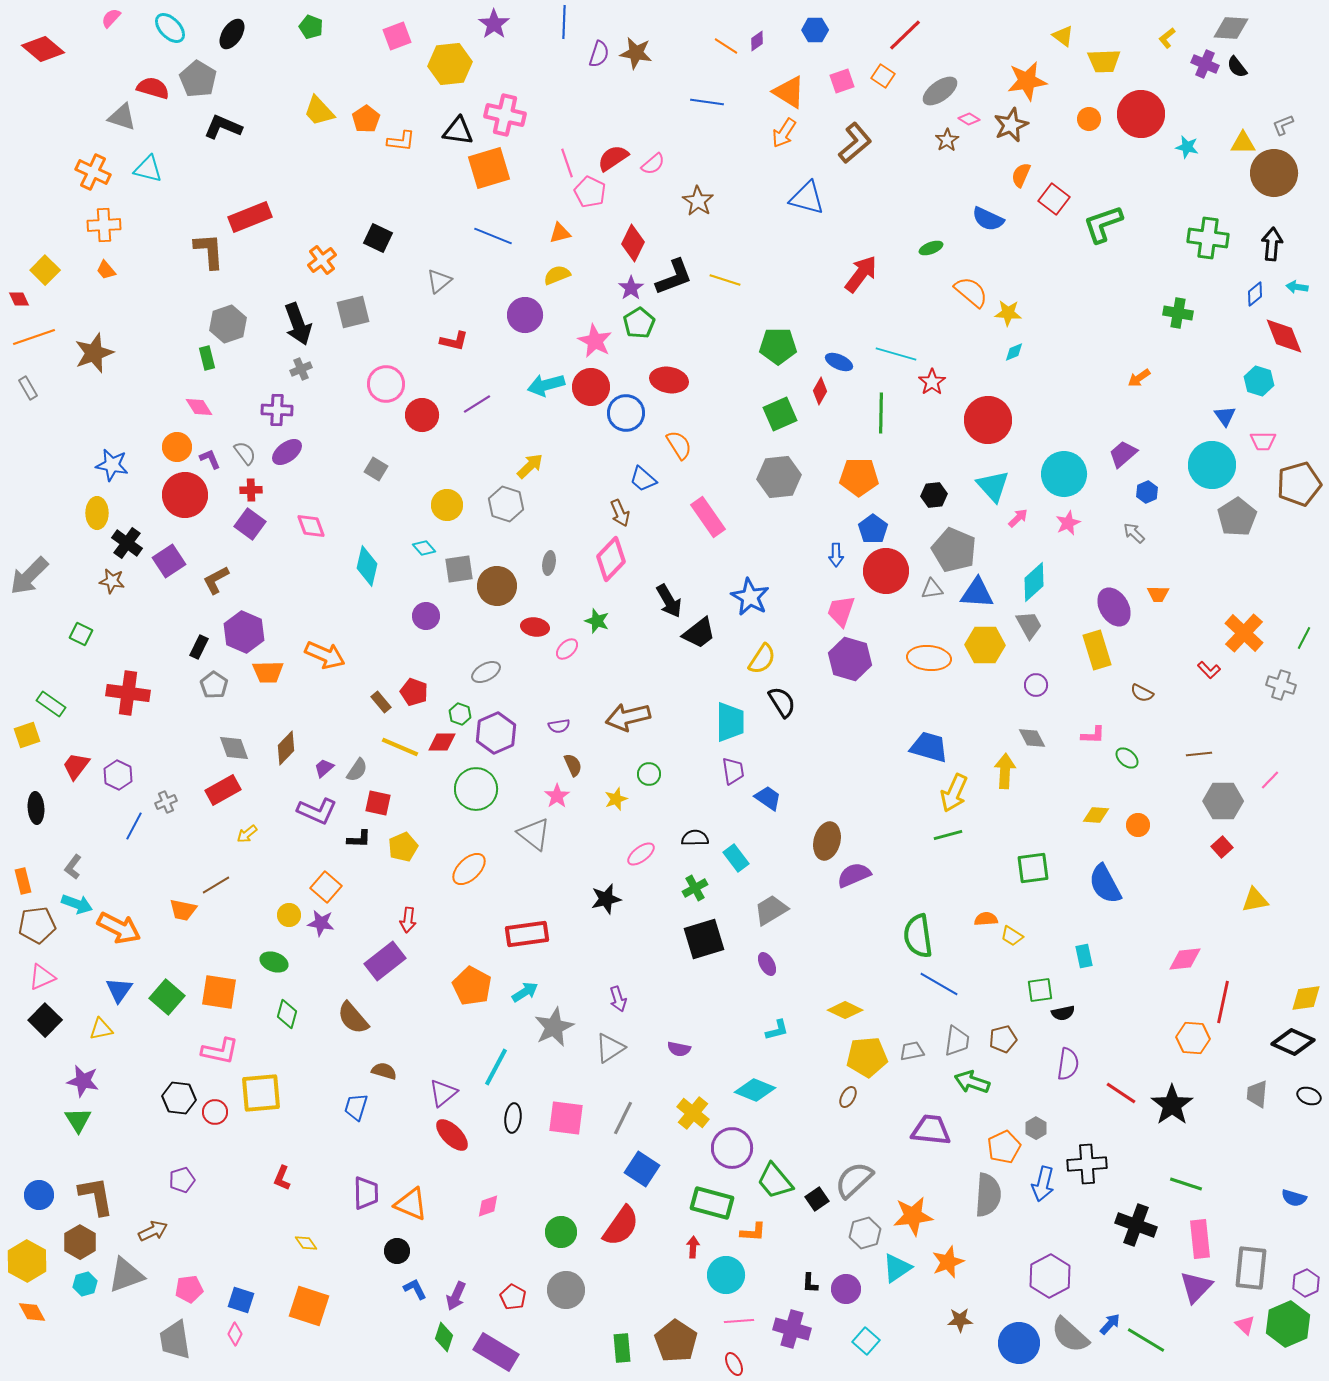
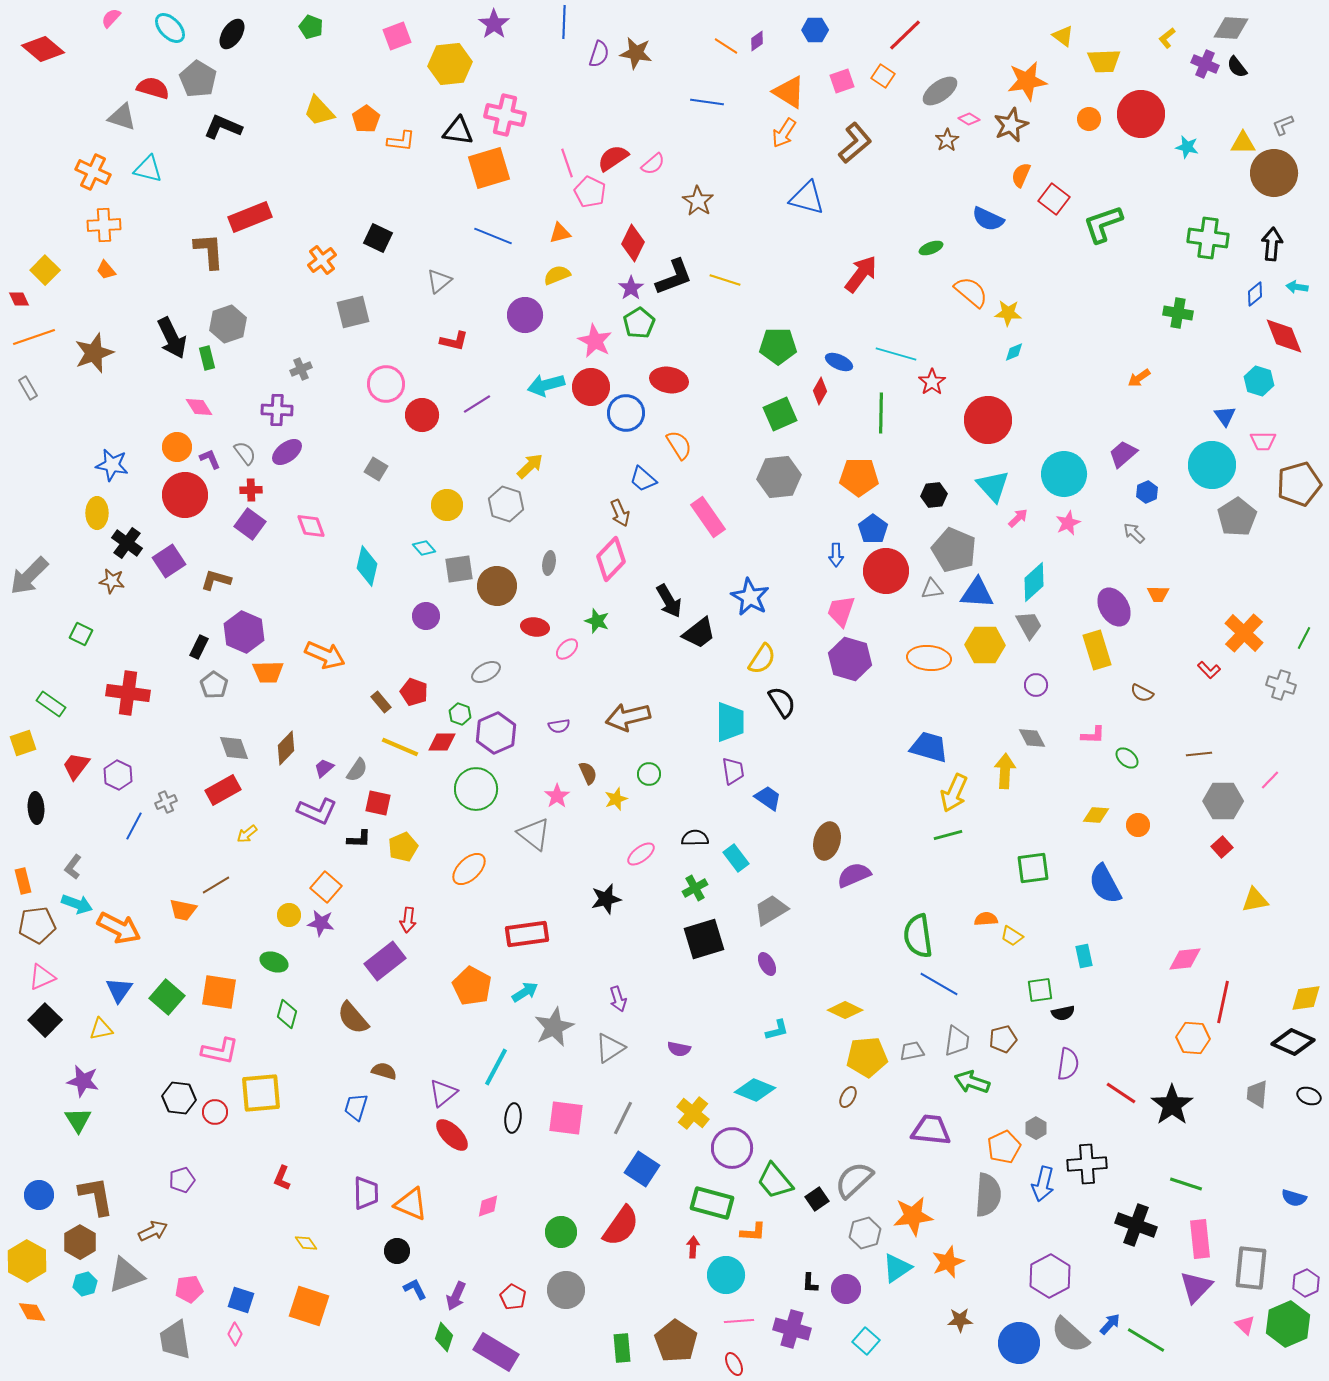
black arrow at (298, 324): moved 126 px left, 14 px down; rotated 6 degrees counterclockwise
brown L-shape at (216, 580): rotated 44 degrees clockwise
yellow square at (27, 735): moved 4 px left, 8 px down
brown semicircle at (573, 765): moved 15 px right, 8 px down
